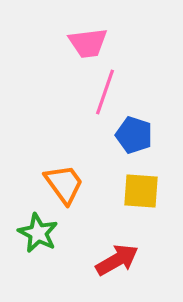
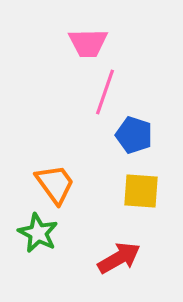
pink trapezoid: rotated 6 degrees clockwise
orange trapezoid: moved 9 px left
red arrow: moved 2 px right, 2 px up
